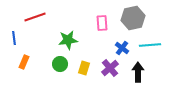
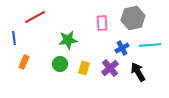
red line: rotated 10 degrees counterclockwise
blue cross: rotated 24 degrees clockwise
black arrow: rotated 30 degrees counterclockwise
